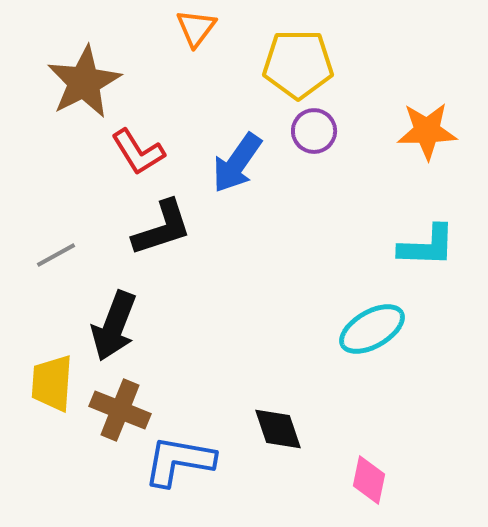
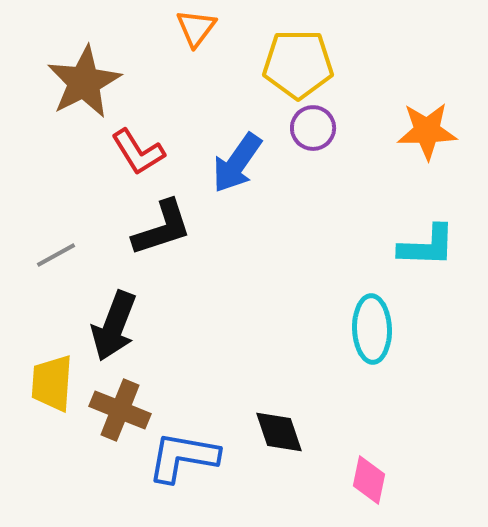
purple circle: moved 1 px left, 3 px up
cyan ellipse: rotated 62 degrees counterclockwise
black diamond: moved 1 px right, 3 px down
blue L-shape: moved 4 px right, 4 px up
